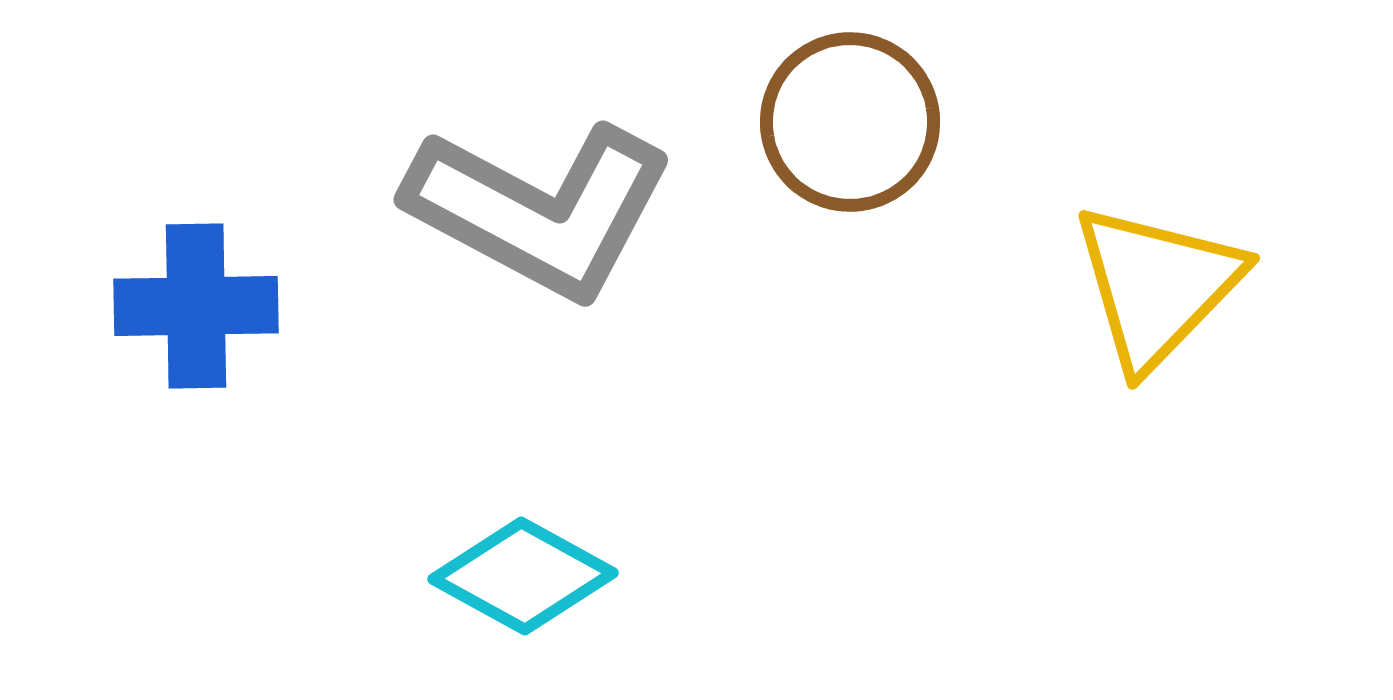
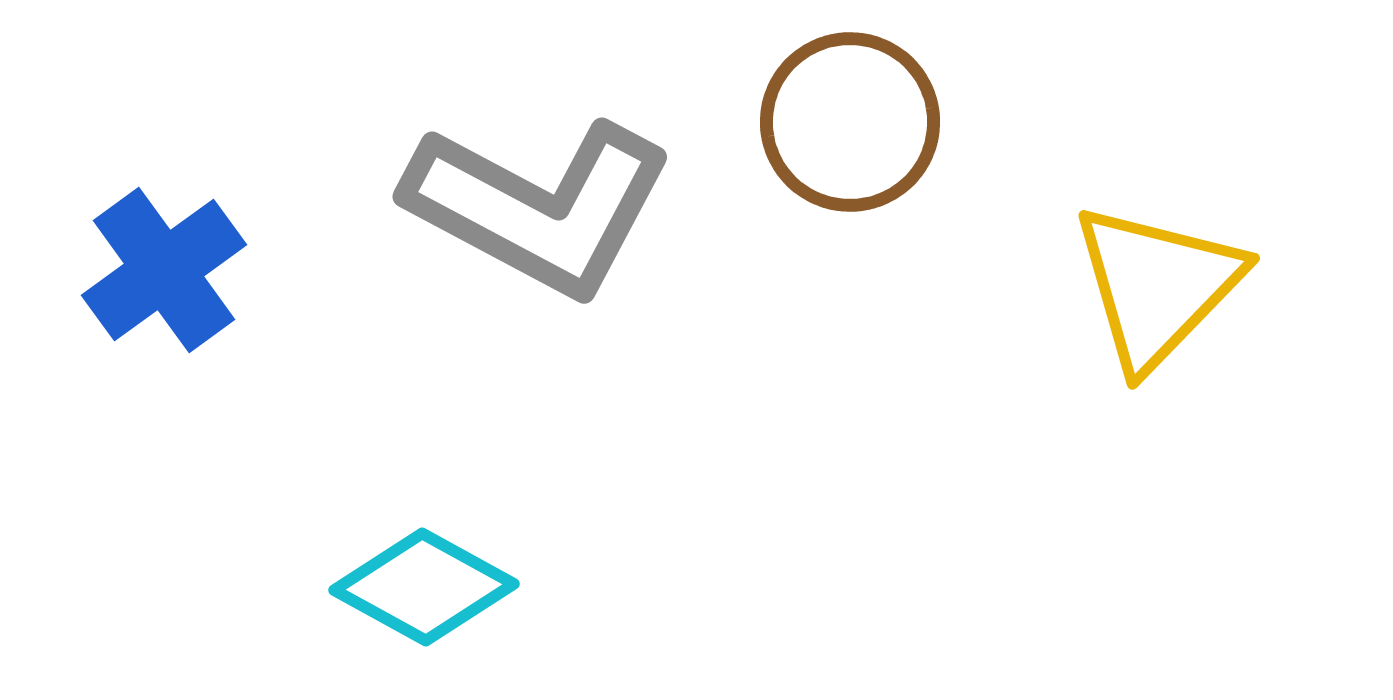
gray L-shape: moved 1 px left, 3 px up
blue cross: moved 32 px left, 36 px up; rotated 35 degrees counterclockwise
cyan diamond: moved 99 px left, 11 px down
